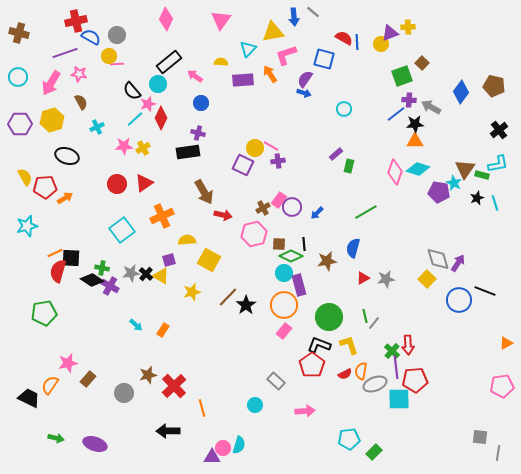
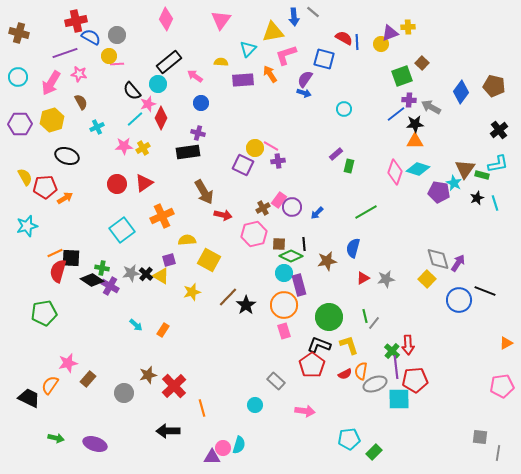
pink rectangle at (284, 331): rotated 56 degrees counterclockwise
pink arrow at (305, 411): rotated 12 degrees clockwise
